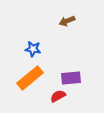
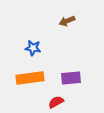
blue star: moved 1 px up
orange rectangle: rotated 32 degrees clockwise
red semicircle: moved 2 px left, 6 px down
